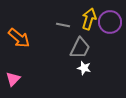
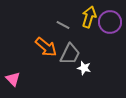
yellow arrow: moved 2 px up
gray line: rotated 16 degrees clockwise
orange arrow: moved 27 px right, 9 px down
gray trapezoid: moved 10 px left, 6 px down
pink triangle: rotated 28 degrees counterclockwise
